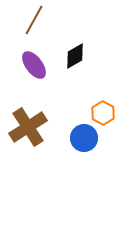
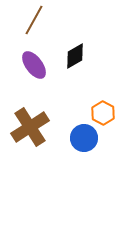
brown cross: moved 2 px right
